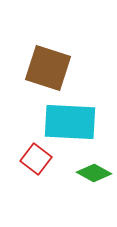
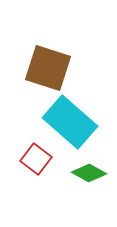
cyan rectangle: rotated 38 degrees clockwise
green diamond: moved 5 px left
